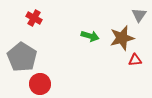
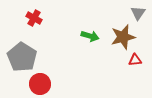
gray triangle: moved 1 px left, 2 px up
brown star: moved 1 px right, 1 px up
